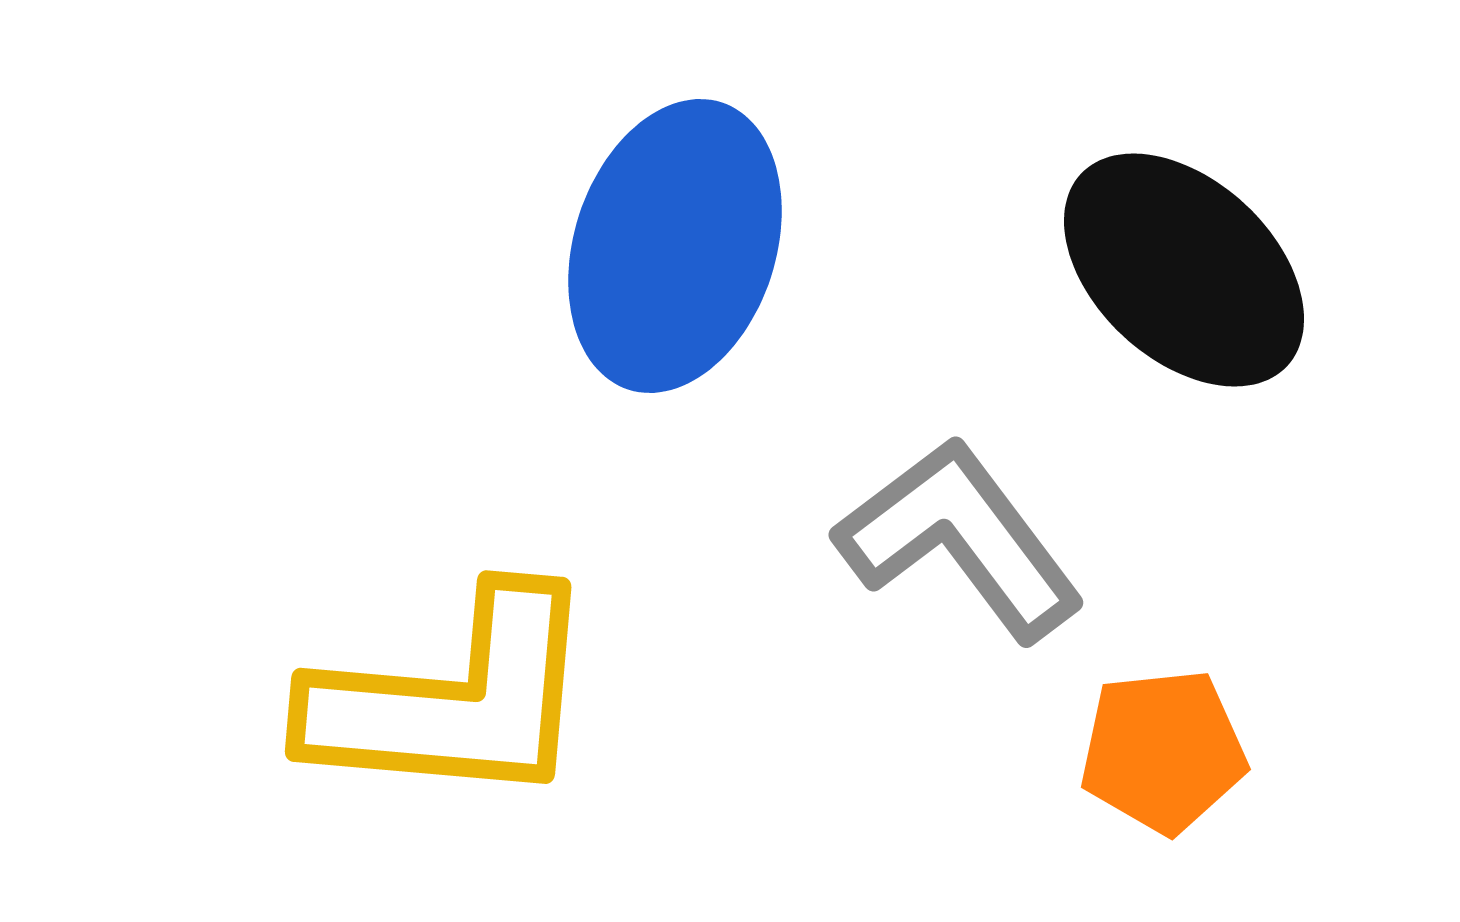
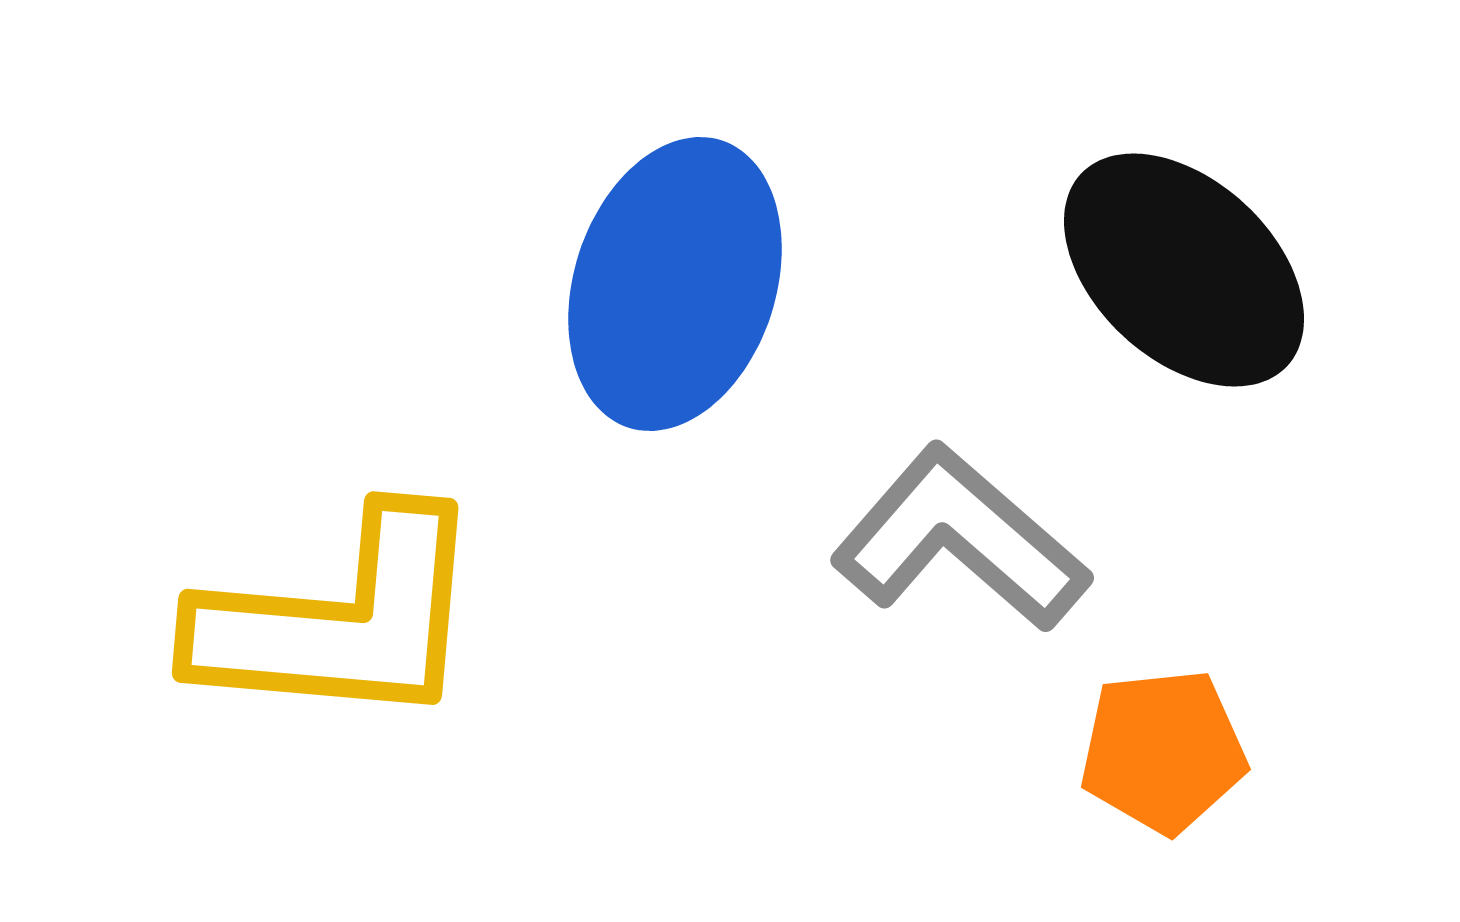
blue ellipse: moved 38 px down
gray L-shape: rotated 12 degrees counterclockwise
yellow L-shape: moved 113 px left, 79 px up
